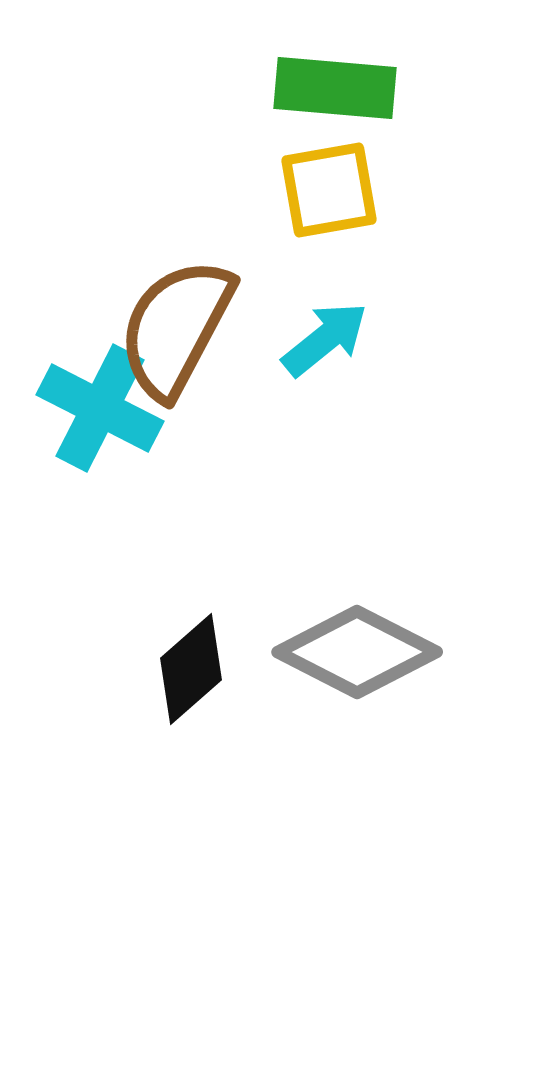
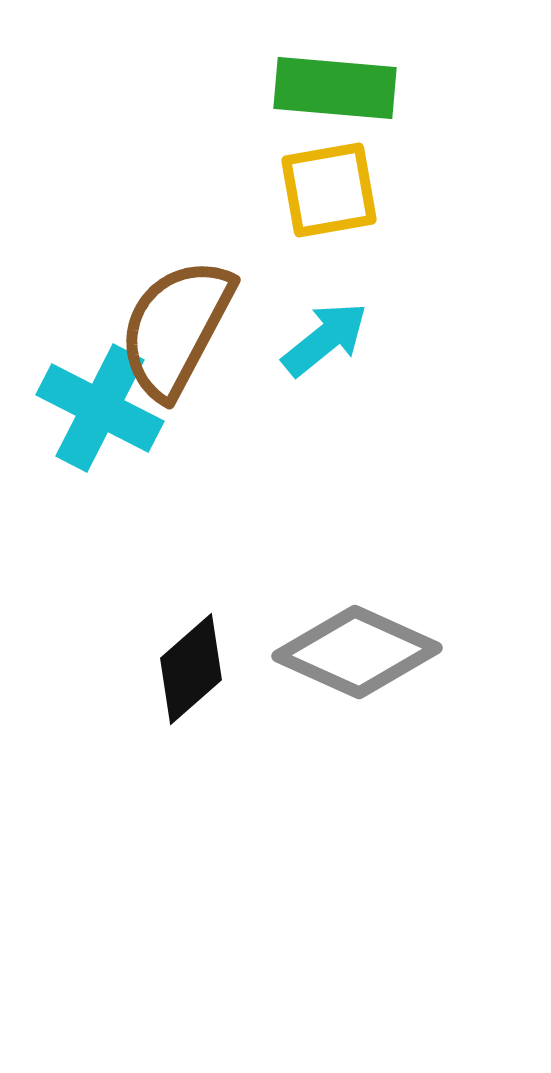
gray diamond: rotated 3 degrees counterclockwise
